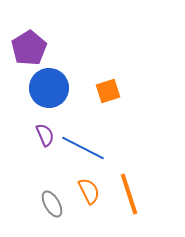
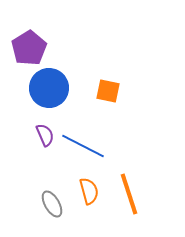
orange square: rotated 30 degrees clockwise
blue line: moved 2 px up
orange semicircle: rotated 12 degrees clockwise
